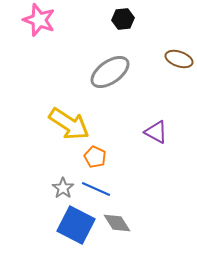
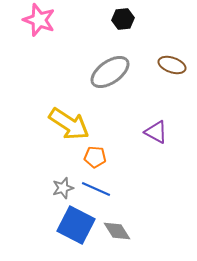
brown ellipse: moved 7 px left, 6 px down
orange pentagon: rotated 20 degrees counterclockwise
gray star: rotated 20 degrees clockwise
gray diamond: moved 8 px down
